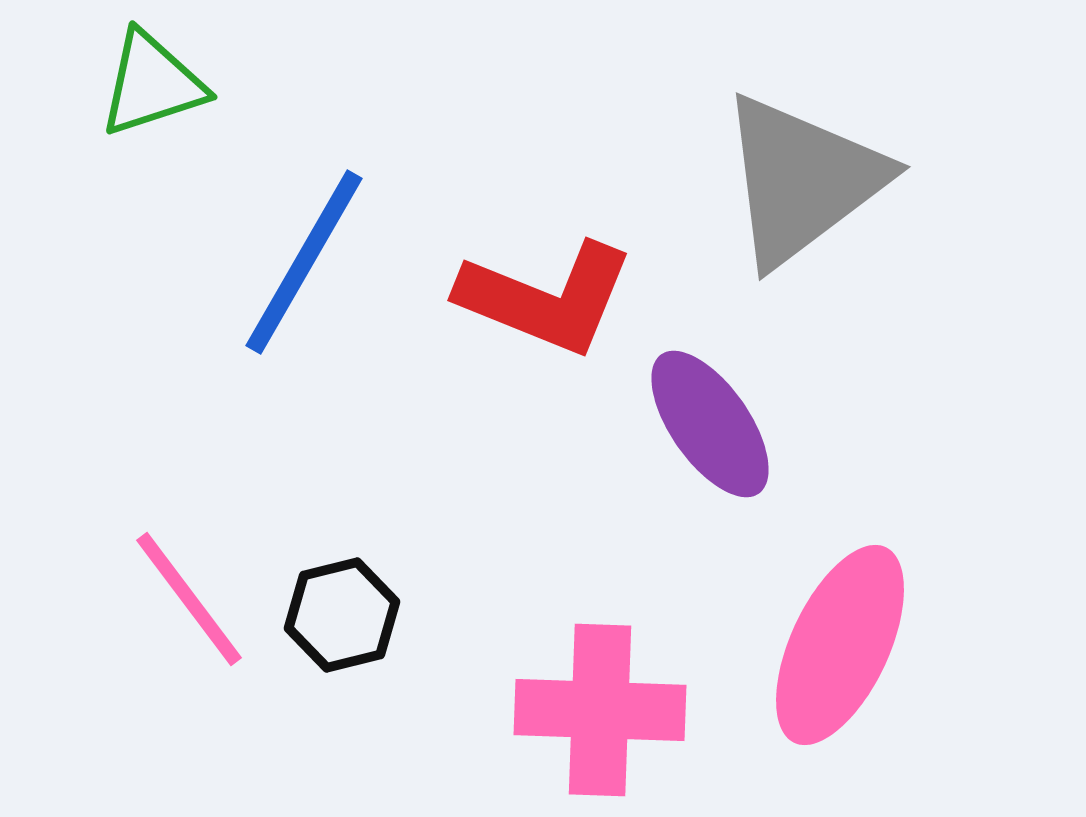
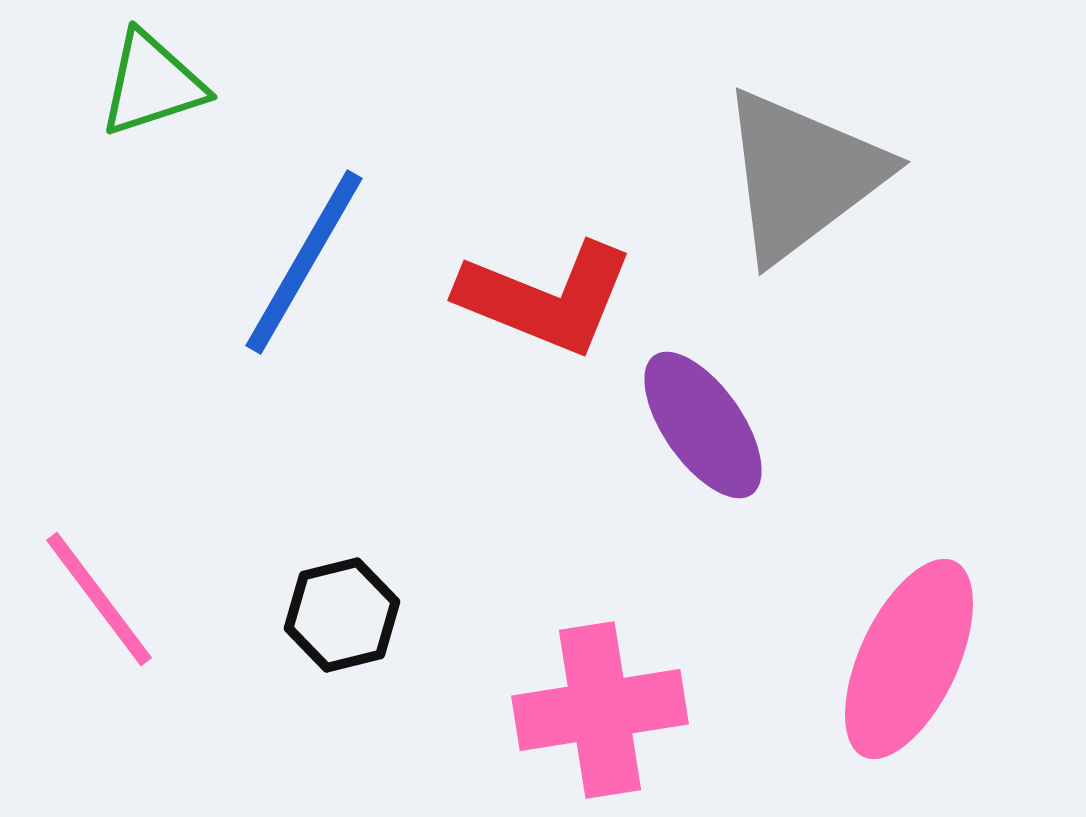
gray triangle: moved 5 px up
purple ellipse: moved 7 px left, 1 px down
pink line: moved 90 px left
pink ellipse: moved 69 px right, 14 px down
pink cross: rotated 11 degrees counterclockwise
